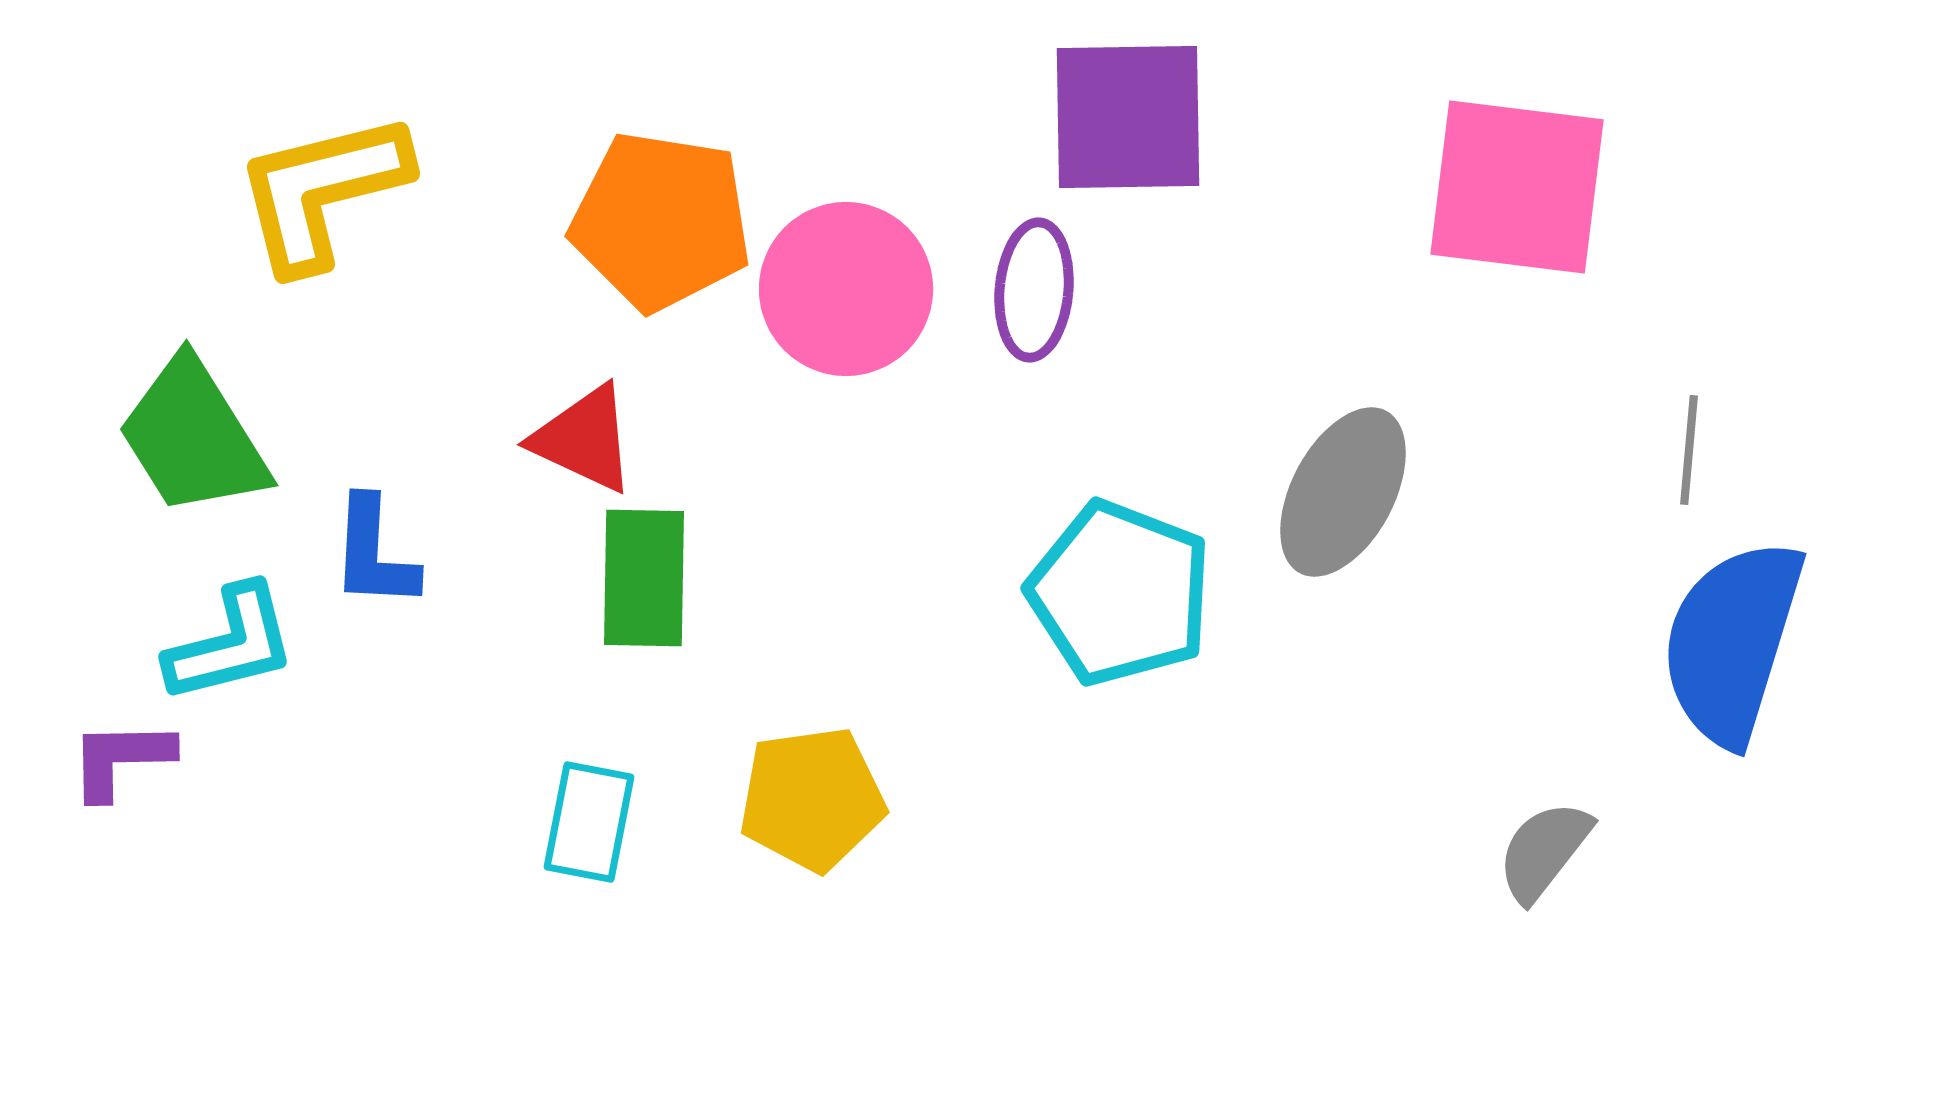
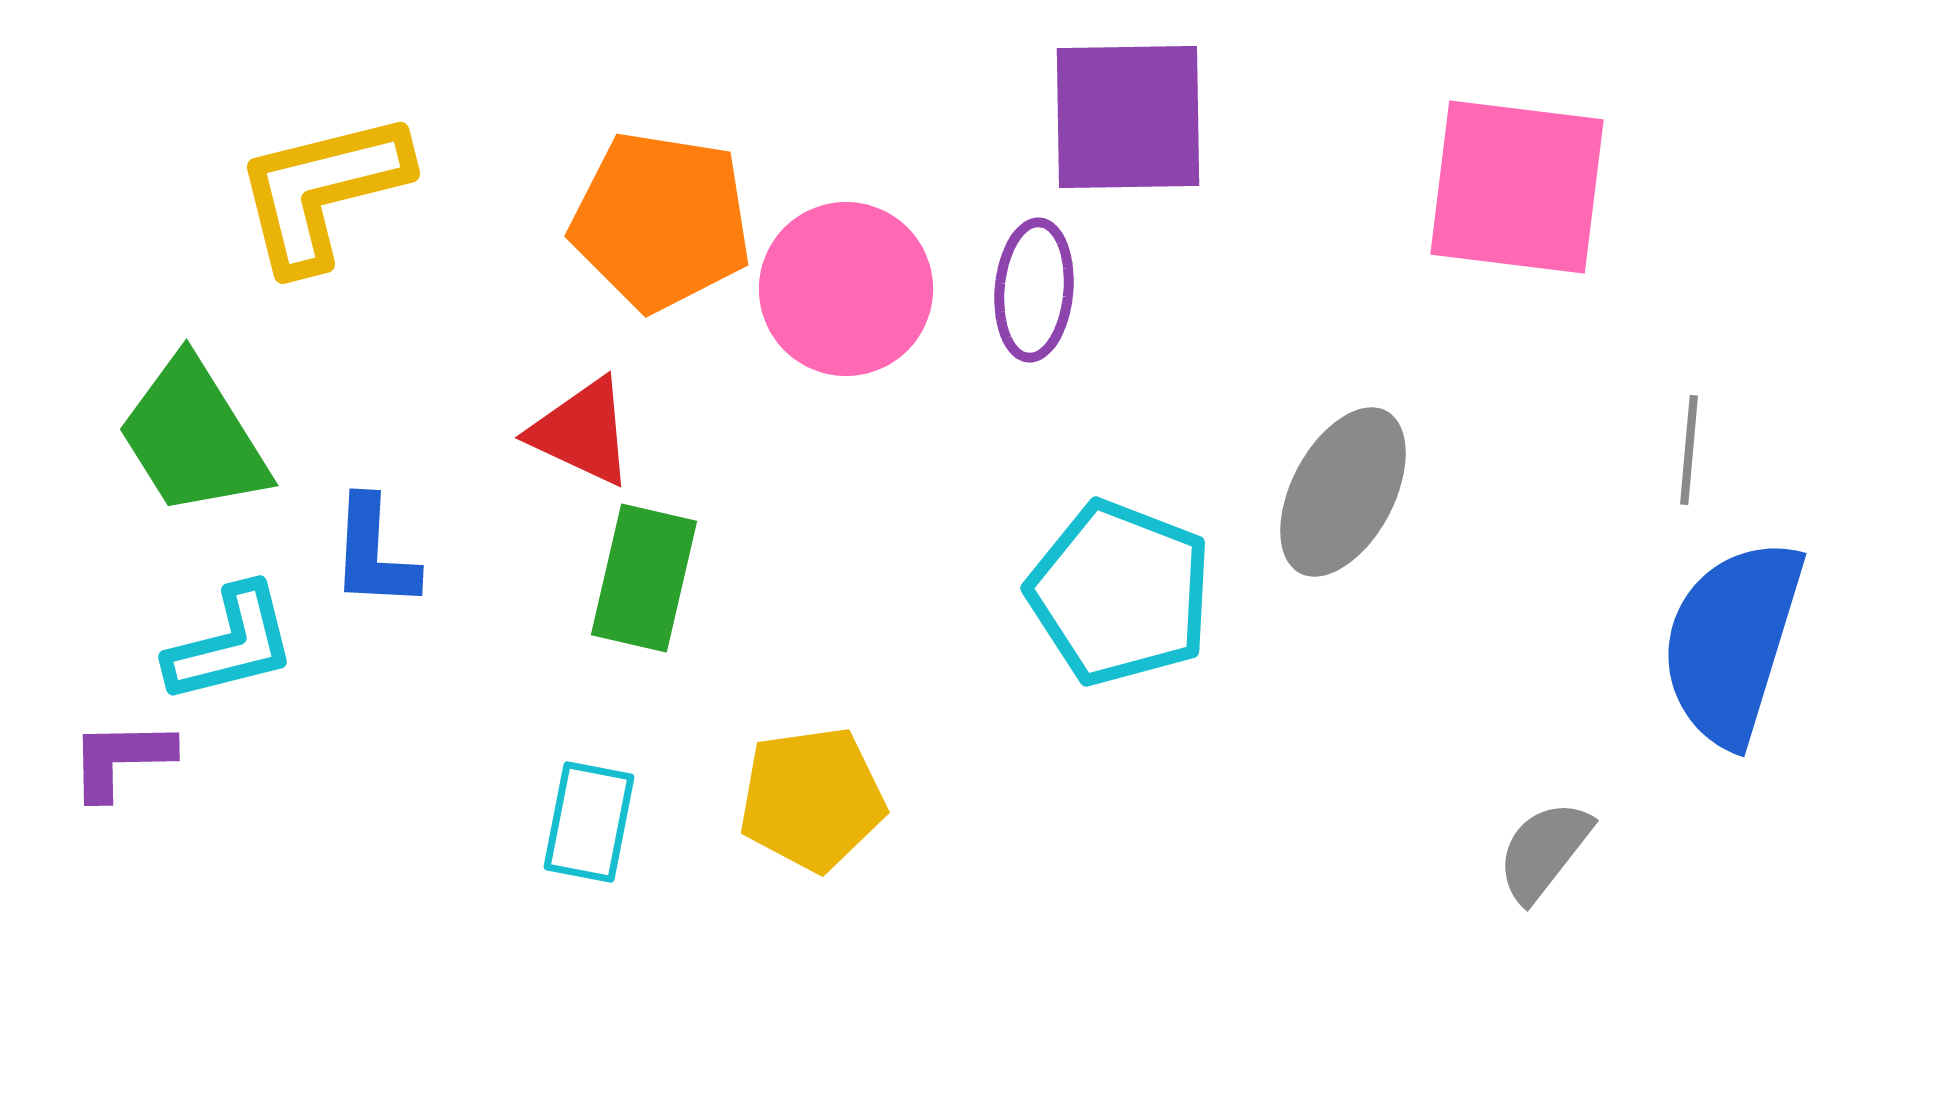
red triangle: moved 2 px left, 7 px up
green rectangle: rotated 12 degrees clockwise
